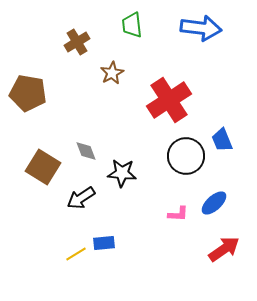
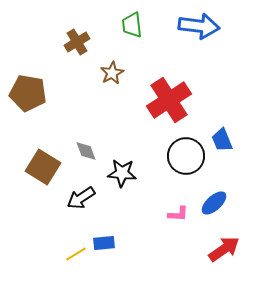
blue arrow: moved 2 px left, 2 px up
